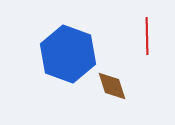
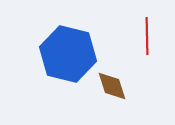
blue hexagon: rotated 6 degrees counterclockwise
